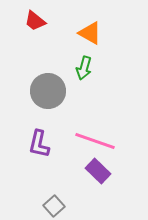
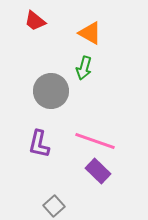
gray circle: moved 3 px right
